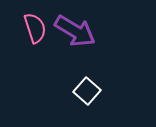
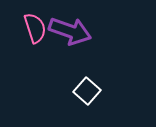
purple arrow: moved 5 px left; rotated 12 degrees counterclockwise
